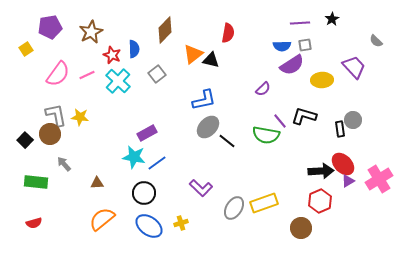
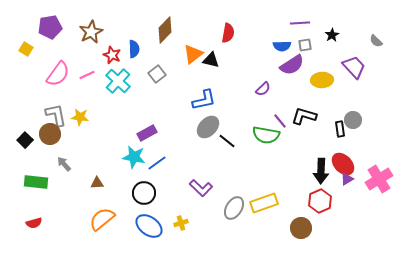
black star at (332, 19): moved 16 px down
yellow square at (26, 49): rotated 24 degrees counterclockwise
black arrow at (321, 171): rotated 95 degrees clockwise
purple triangle at (348, 181): moved 1 px left, 2 px up
